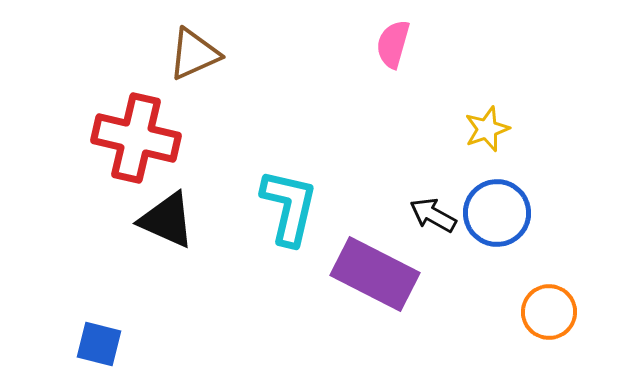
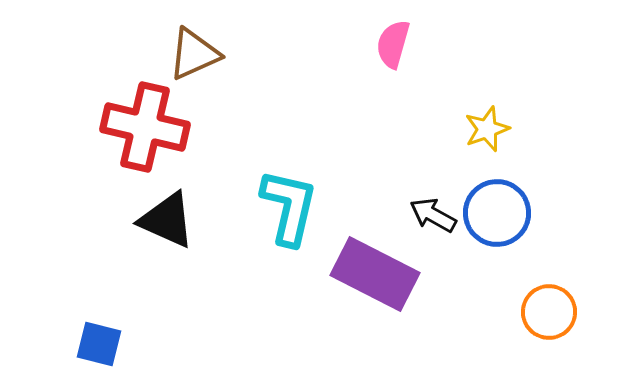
red cross: moved 9 px right, 11 px up
